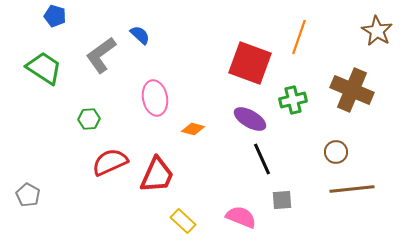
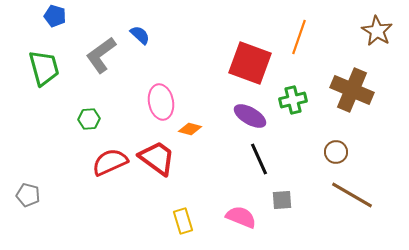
green trapezoid: rotated 42 degrees clockwise
pink ellipse: moved 6 px right, 4 px down
purple ellipse: moved 3 px up
orange diamond: moved 3 px left
black line: moved 3 px left
red trapezoid: moved 17 px up; rotated 78 degrees counterclockwise
brown line: moved 6 px down; rotated 36 degrees clockwise
gray pentagon: rotated 15 degrees counterclockwise
yellow rectangle: rotated 30 degrees clockwise
